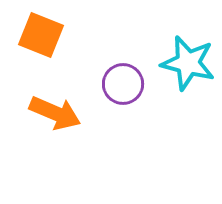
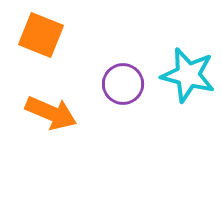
cyan star: moved 12 px down
orange arrow: moved 4 px left
